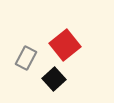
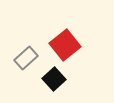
gray rectangle: rotated 20 degrees clockwise
